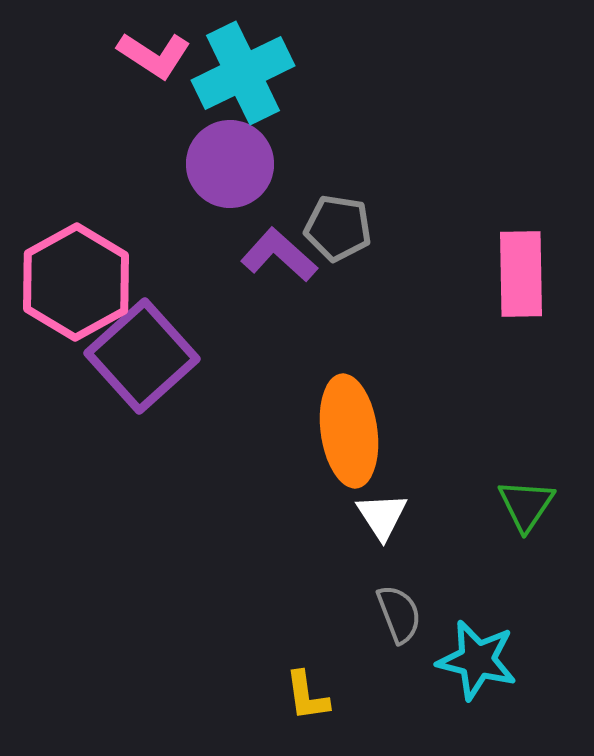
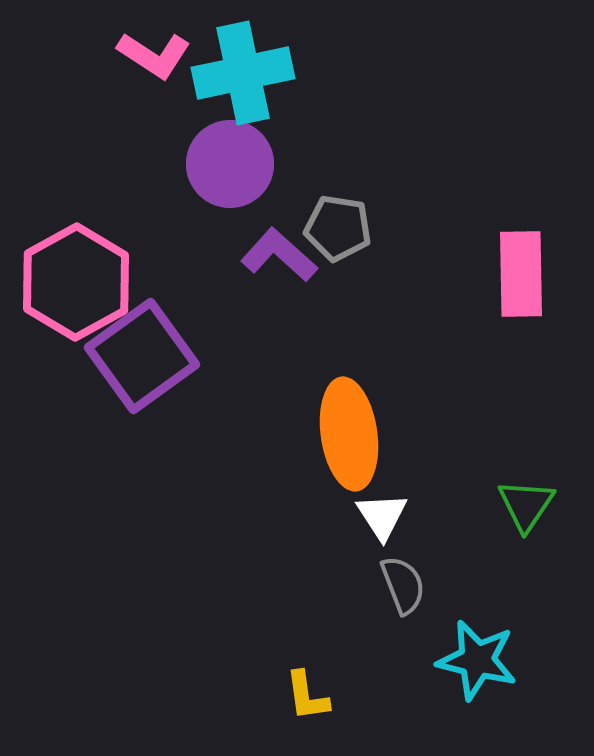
cyan cross: rotated 14 degrees clockwise
purple square: rotated 6 degrees clockwise
orange ellipse: moved 3 px down
gray semicircle: moved 4 px right, 29 px up
